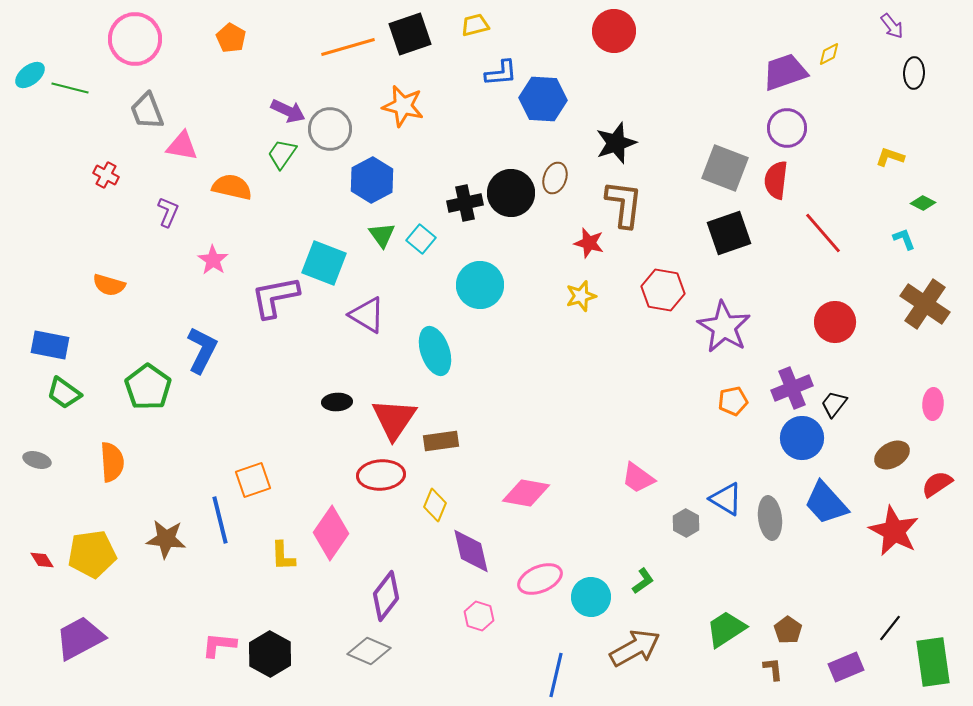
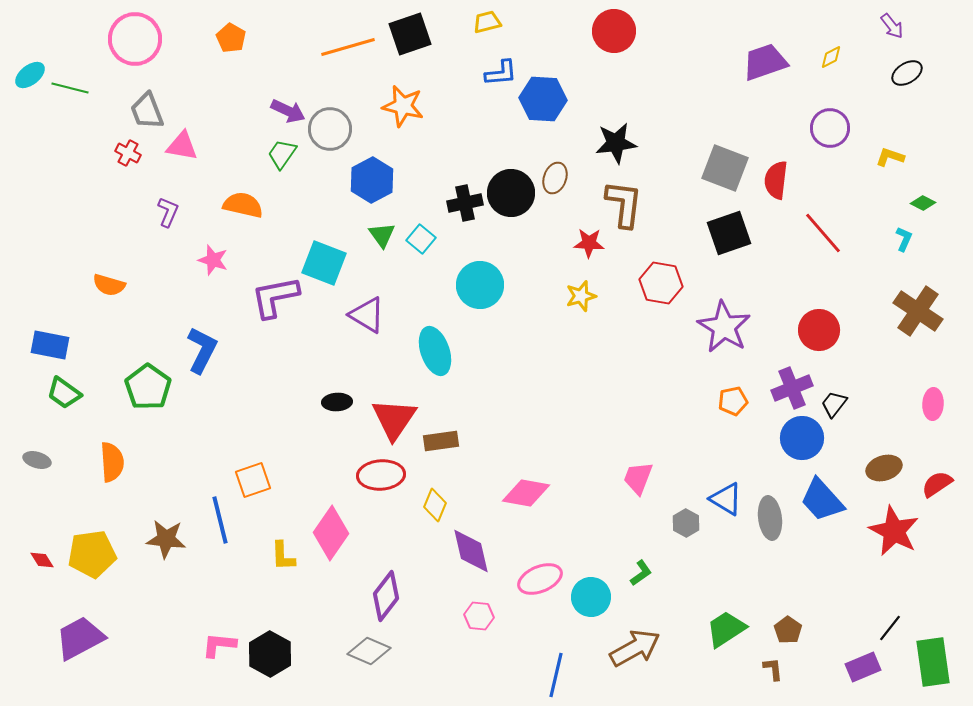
yellow trapezoid at (475, 25): moved 12 px right, 3 px up
yellow diamond at (829, 54): moved 2 px right, 3 px down
purple trapezoid at (785, 72): moved 20 px left, 10 px up
black ellipse at (914, 73): moved 7 px left; rotated 56 degrees clockwise
purple circle at (787, 128): moved 43 px right
black star at (616, 143): rotated 12 degrees clockwise
red cross at (106, 175): moved 22 px right, 22 px up
orange semicircle at (232, 187): moved 11 px right, 18 px down
cyan L-shape at (904, 239): rotated 45 degrees clockwise
red star at (589, 243): rotated 12 degrees counterclockwise
pink star at (213, 260): rotated 16 degrees counterclockwise
red hexagon at (663, 290): moved 2 px left, 7 px up
brown cross at (925, 304): moved 7 px left, 7 px down
red circle at (835, 322): moved 16 px left, 8 px down
brown ellipse at (892, 455): moved 8 px left, 13 px down; rotated 12 degrees clockwise
pink trapezoid at (638, 478): rotated 75 degrees clockwise
blue trapezoid at (826, 503): moved 4 px left, 3 px up
green L-shape at (643, 581): moved 2 px left, 8 px up
pink hexagon at (479, 616): rotated 12 degrees counterclockwise
purple rectangle at (846, 667): moved 17 px right
